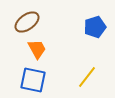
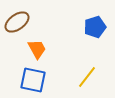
brown ellipse: moved 10 px left
